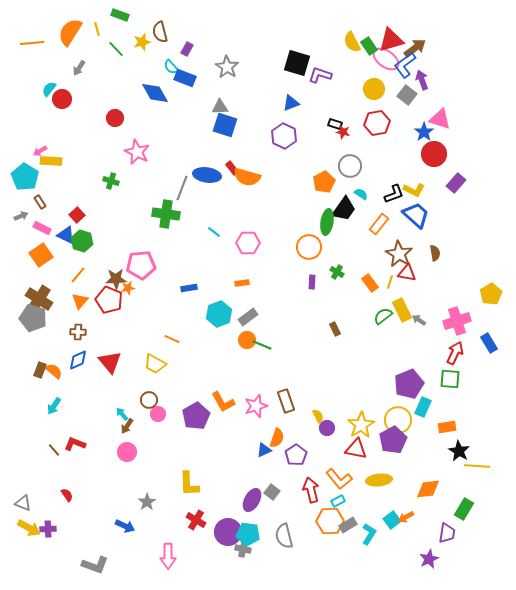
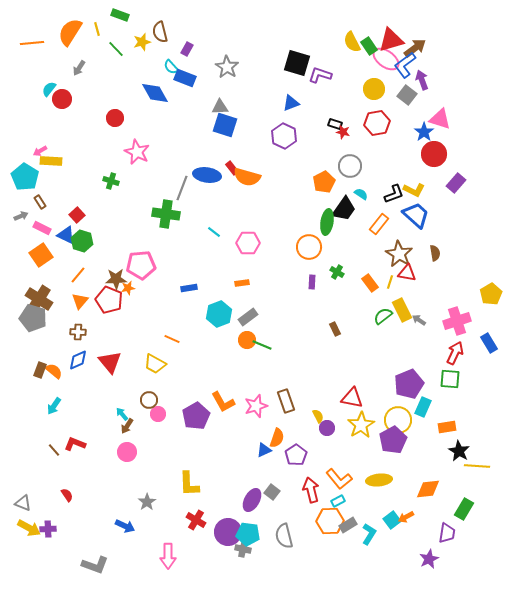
red triangle at (356, 449): moved 4 px left, 51 px up
